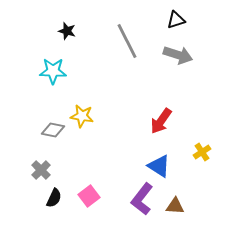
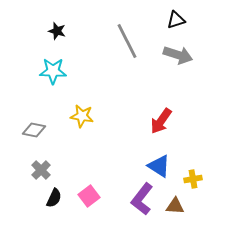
black star: moved 10 px left
gray diamond: moved 19 px left
yellow cross: moved 9 px left, 27 px down; rotated 24 degrees clockwise
